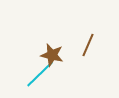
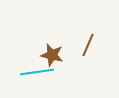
cyan line: moved 3 px left, 2 px up; rotated 36 degrees clockwise
